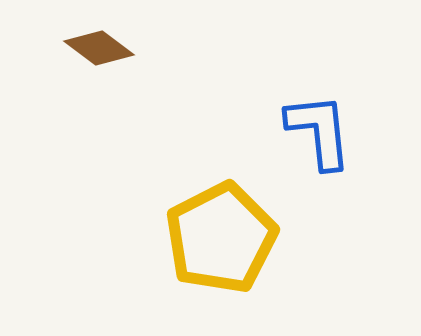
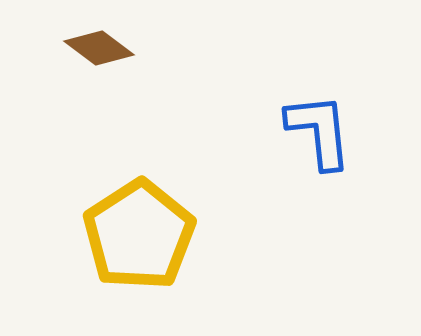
yellow pentagon: moved 82 px left, 3 px up; rotated 6 degrees counterclockwise
